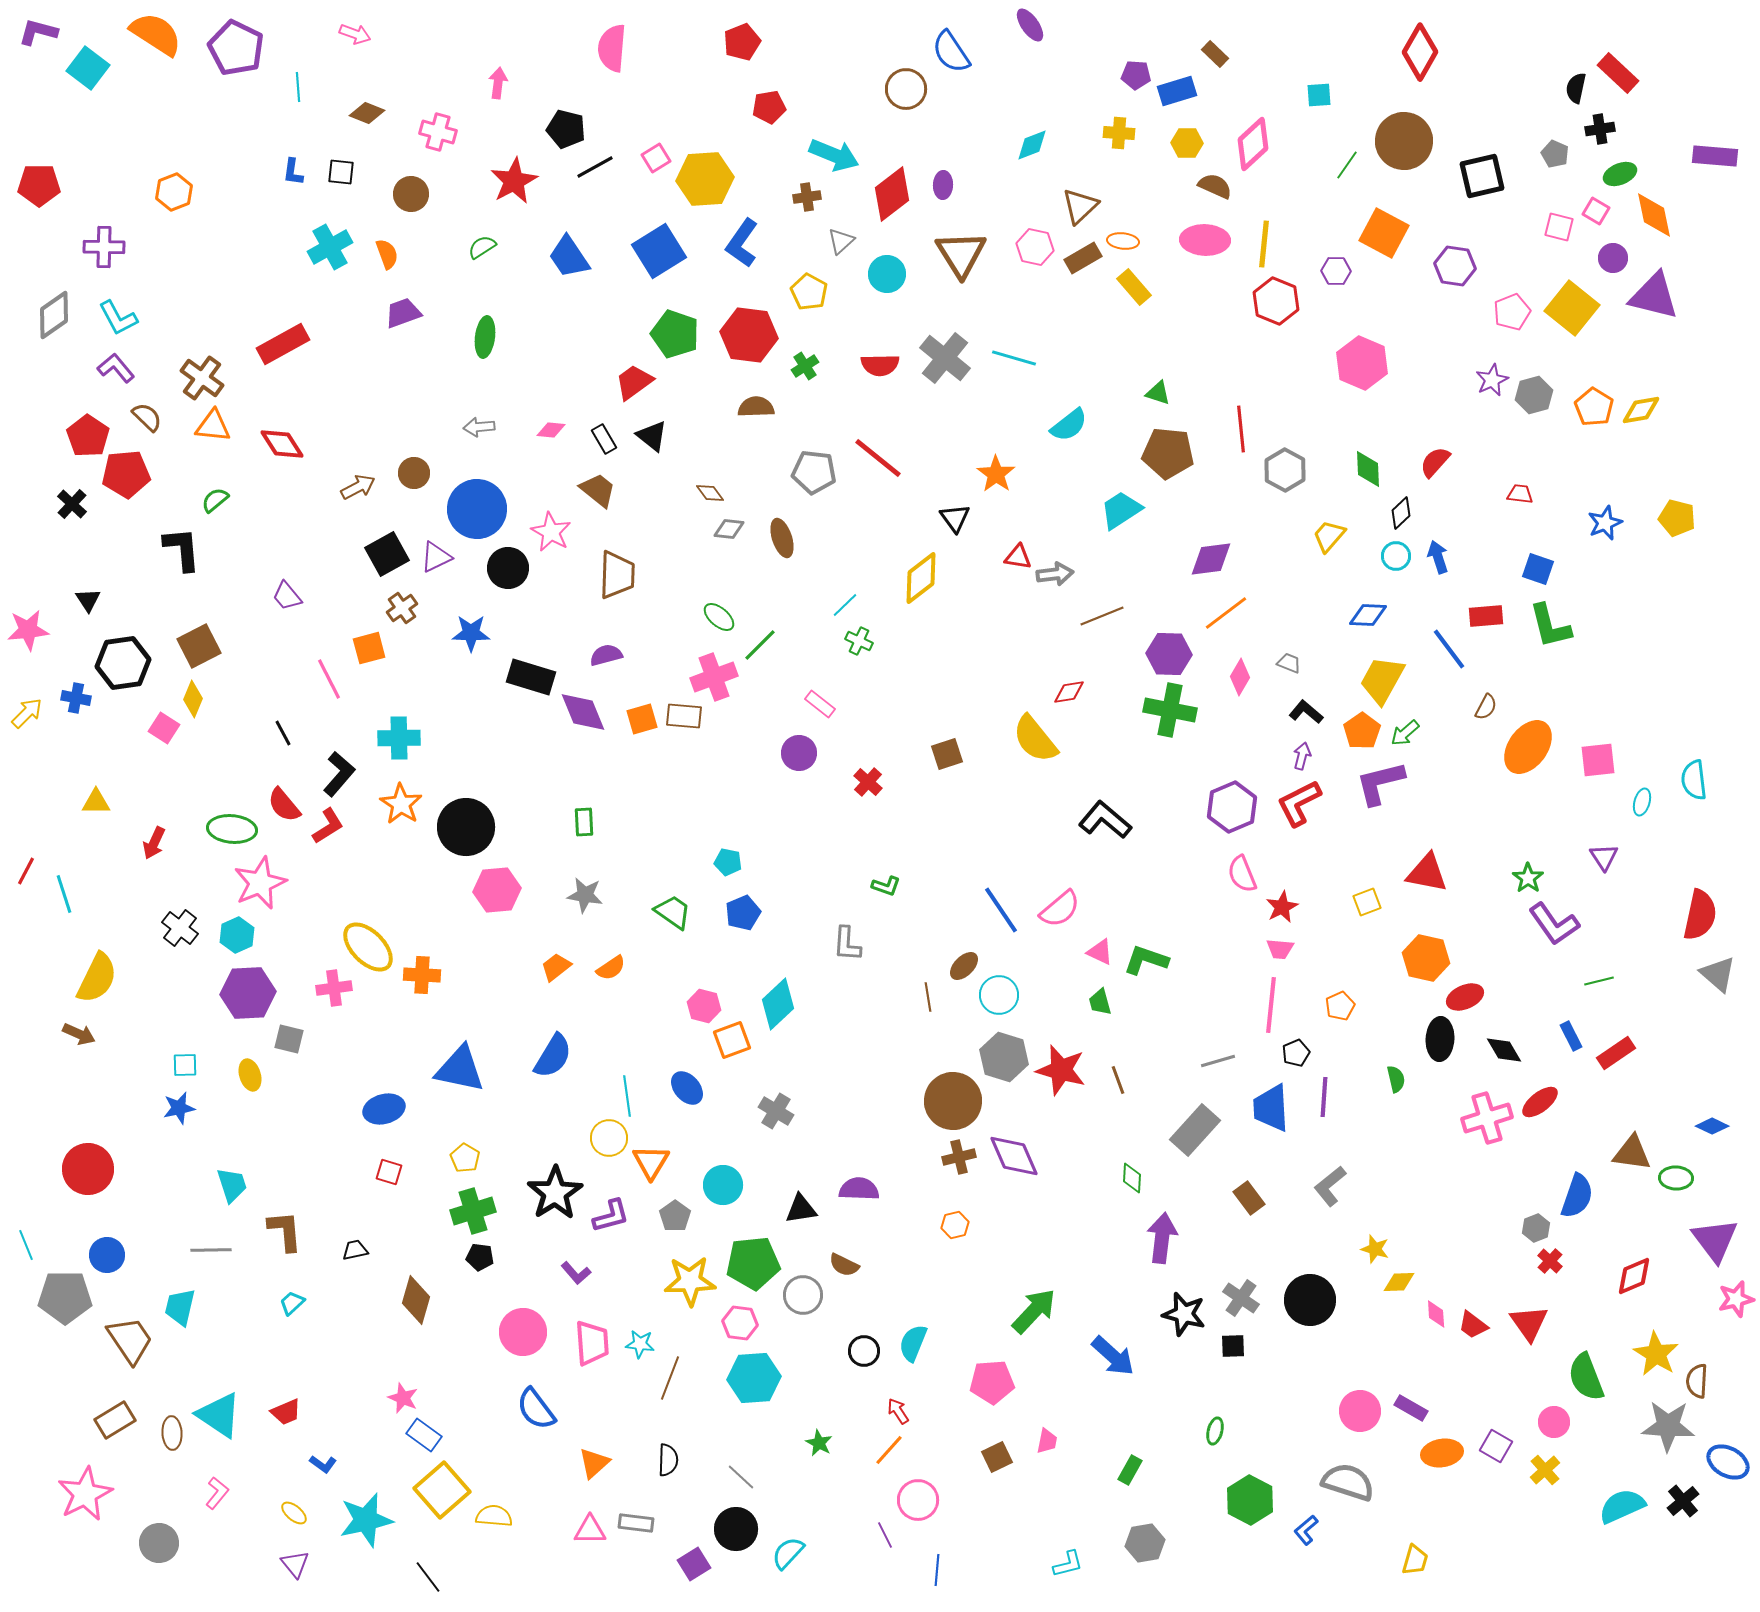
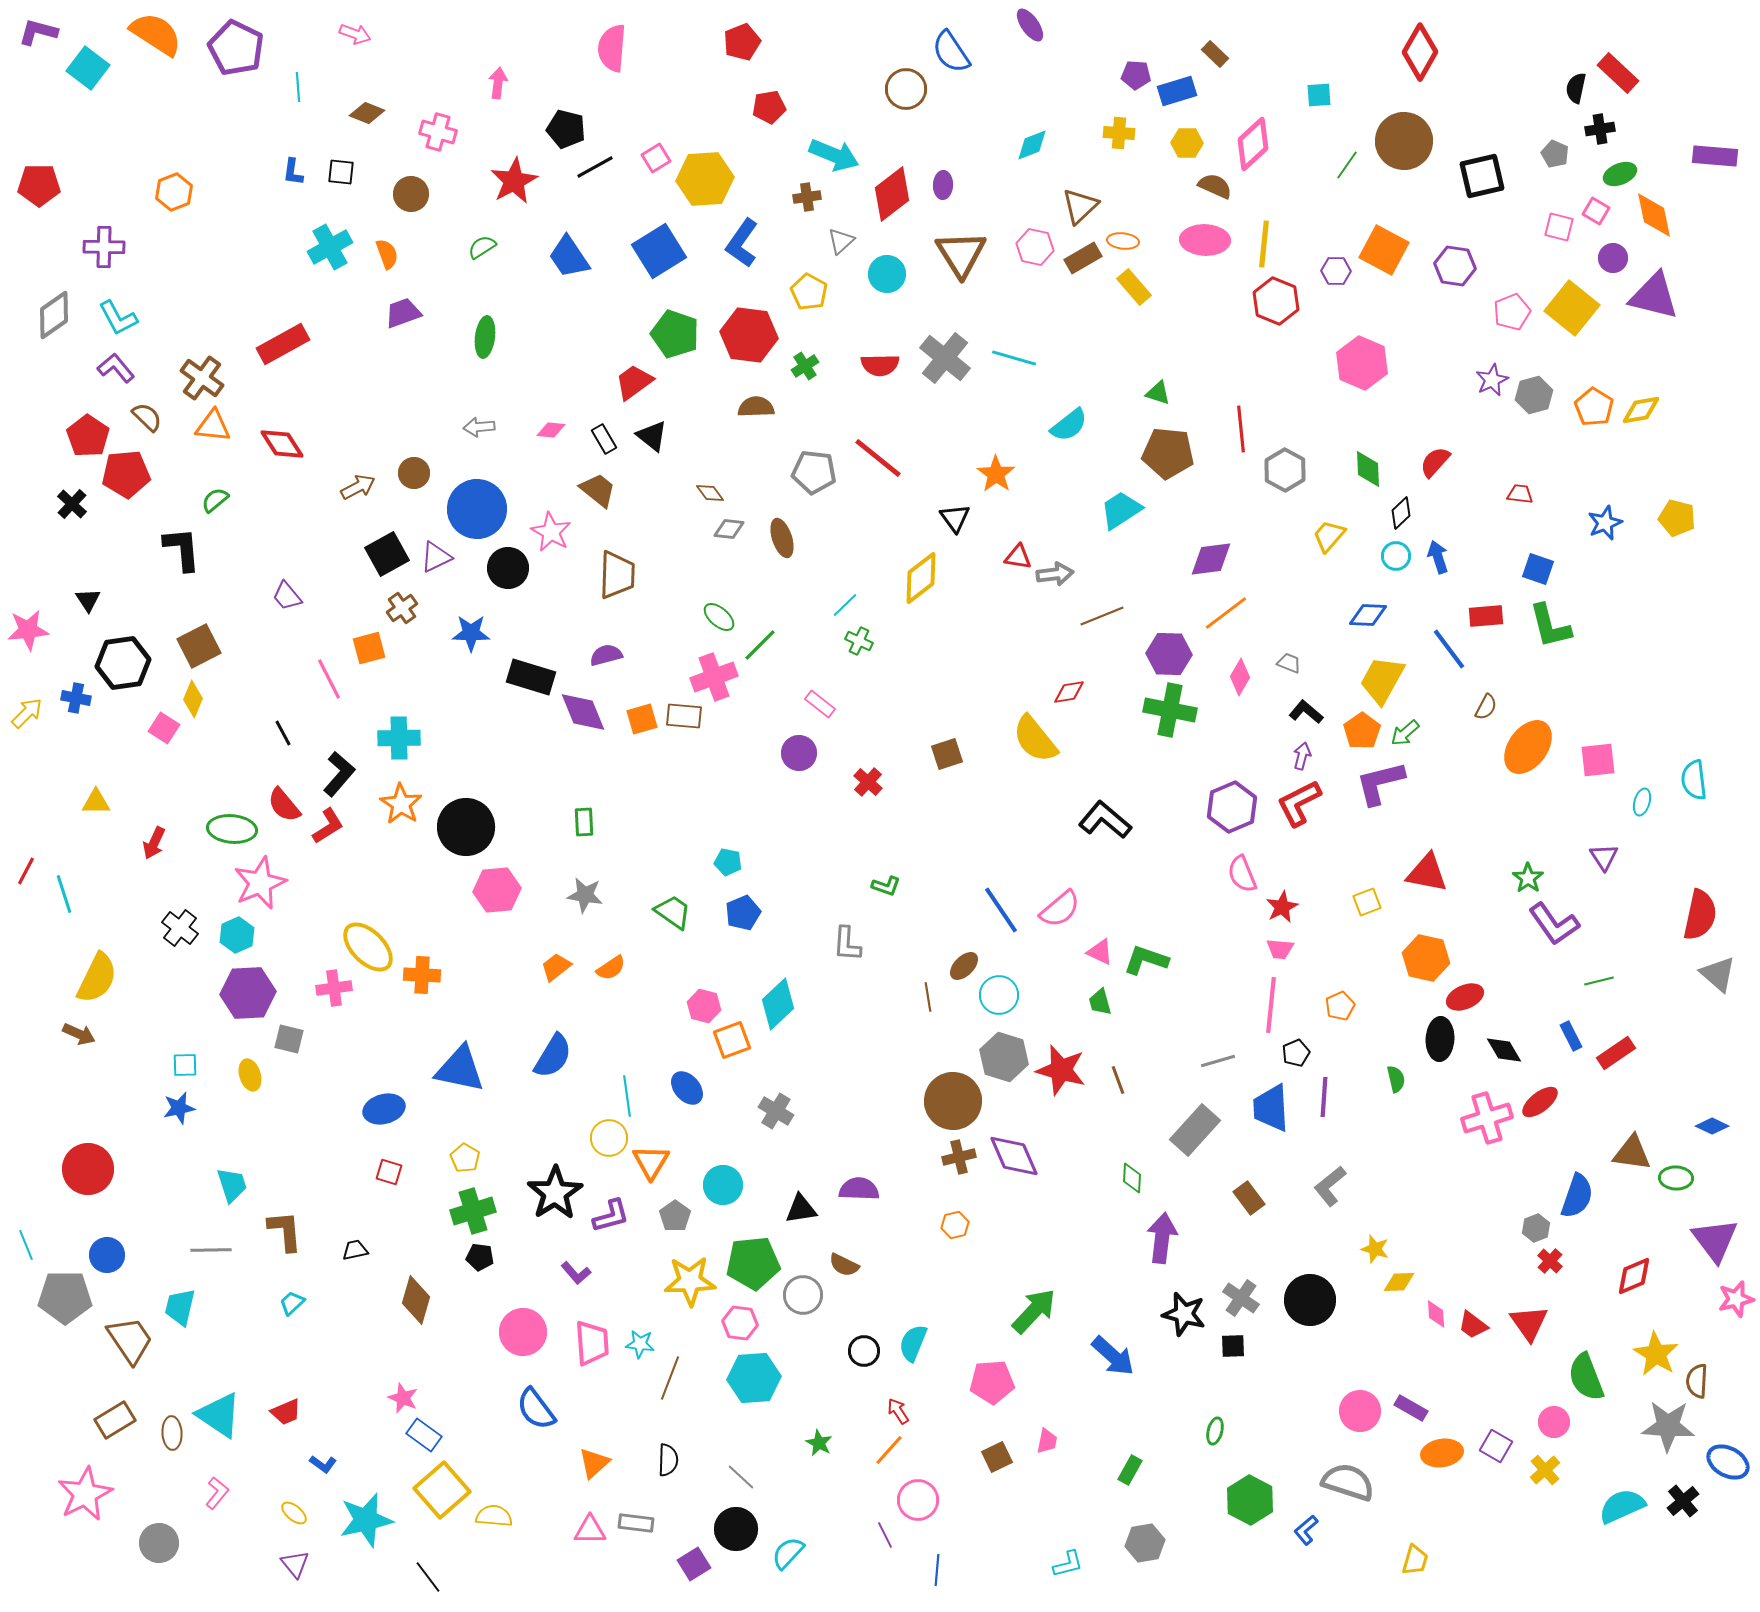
orange square at (1384, 233): moved 17 px down
